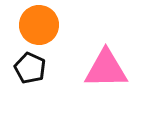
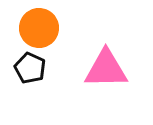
orange circle: moved 3 px down
